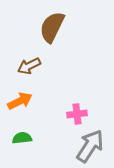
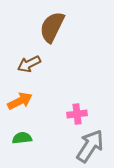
brown arrow: moved 2 px up
